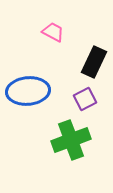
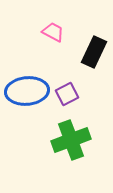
black rectangle: moved 10 px up
blue ellipse: moved 1 px left
purple square: moved 18 px left, 5 px up
